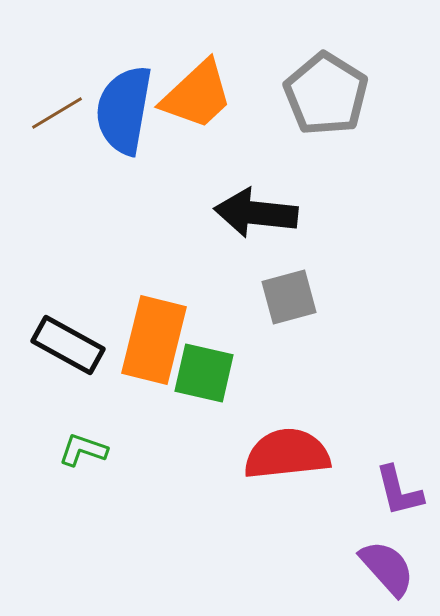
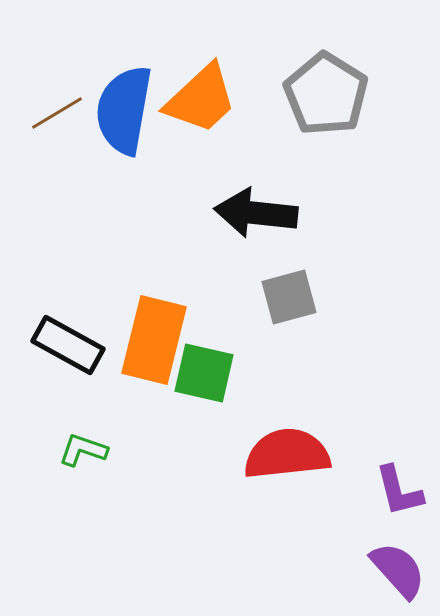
orange trapezoid: moved 4 px right, 4 px down
purple semicircle: moved 11 px right, 2 px down
